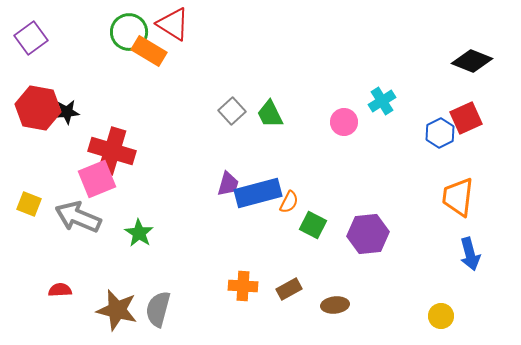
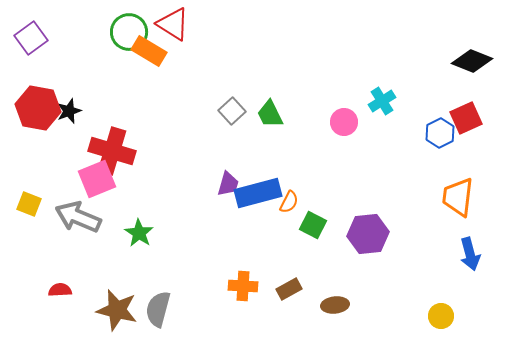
black star: moved 2 px right, 1 px up; rotated 15 degrees counterclockwise
